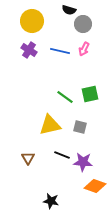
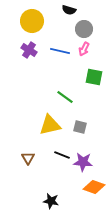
gray circle: moved 1 px right, 5 px down
green square: moved 4 px right, 17 px up; rotated 24 degrees clockwise
orange diamond: moved 1 px left, 1 px down
